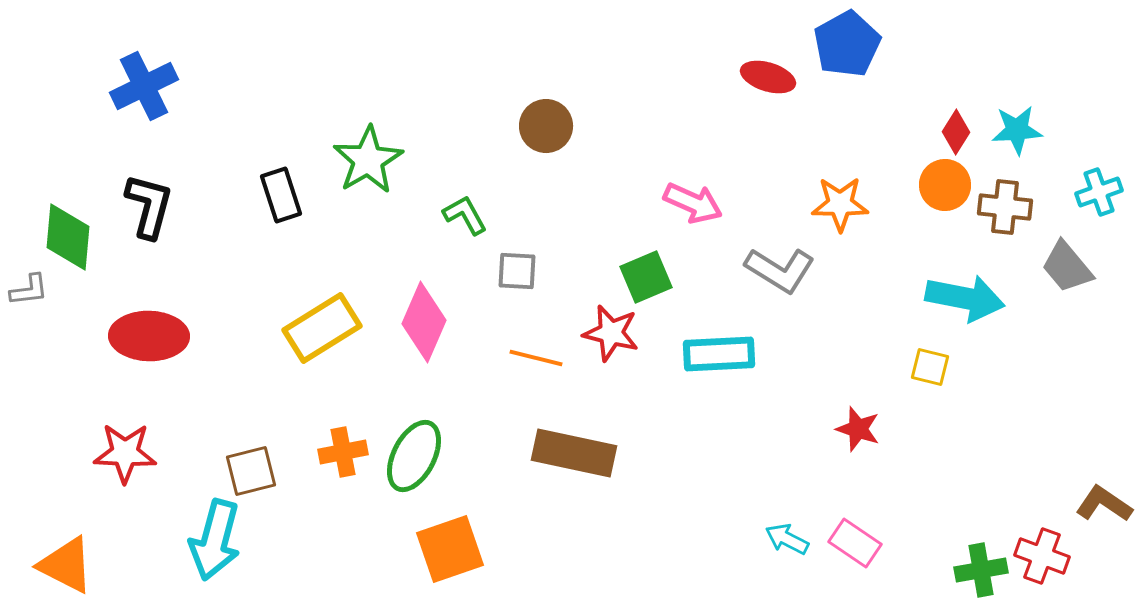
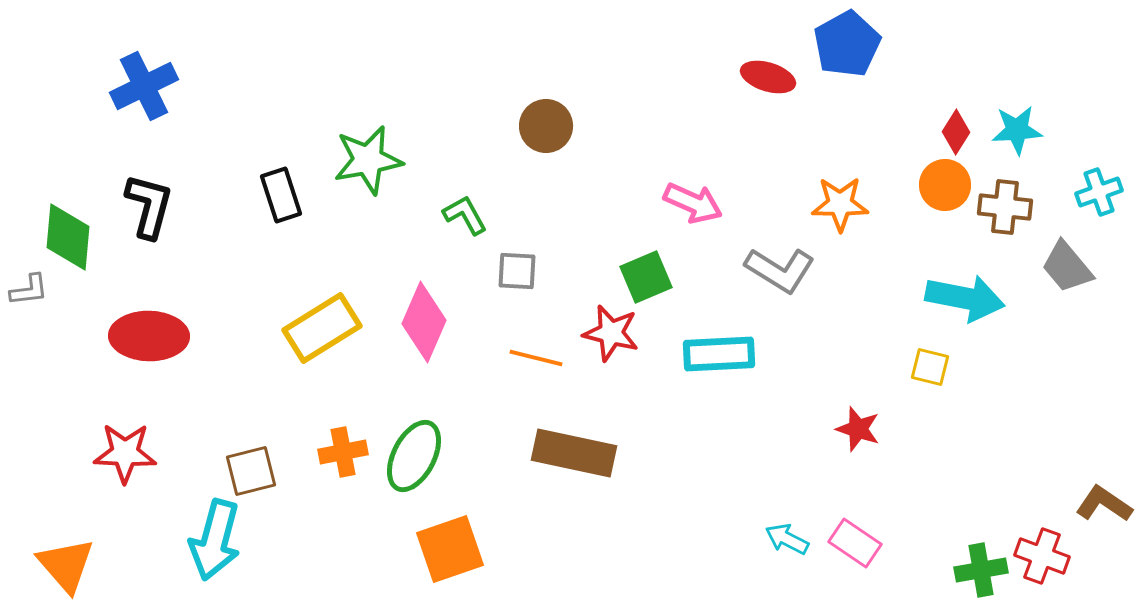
green star at (368, 160): rotated 20 degrees clockwise
orange triangle at (66, 565): rotated 22 degrees clockwise
